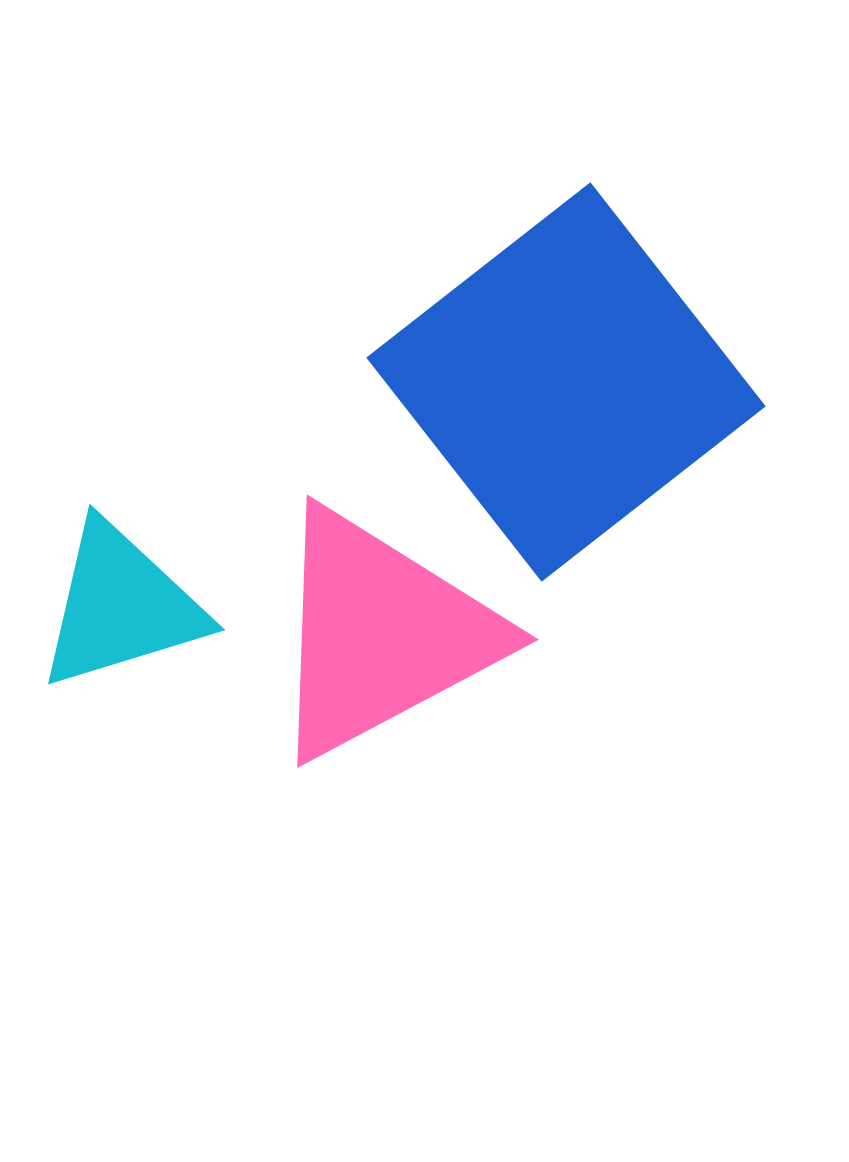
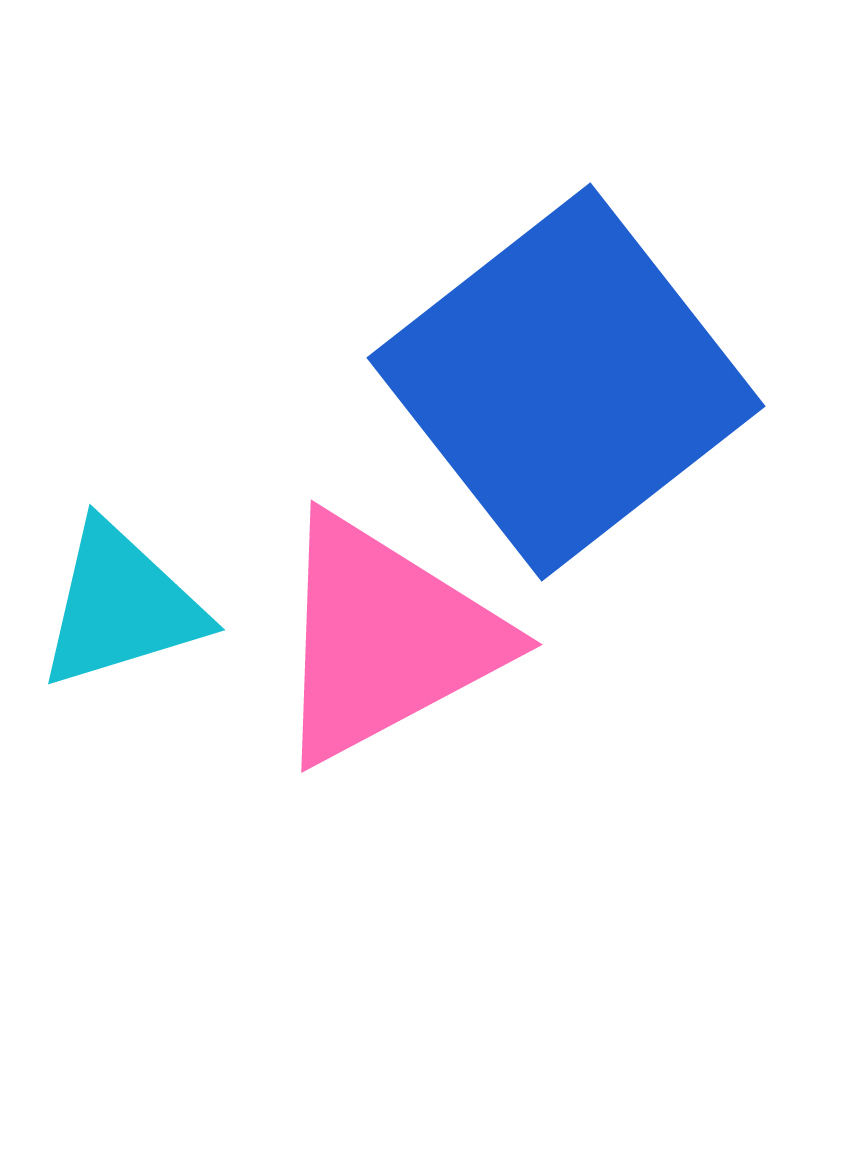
pink triangle: moved 4 px right, 5 px down
